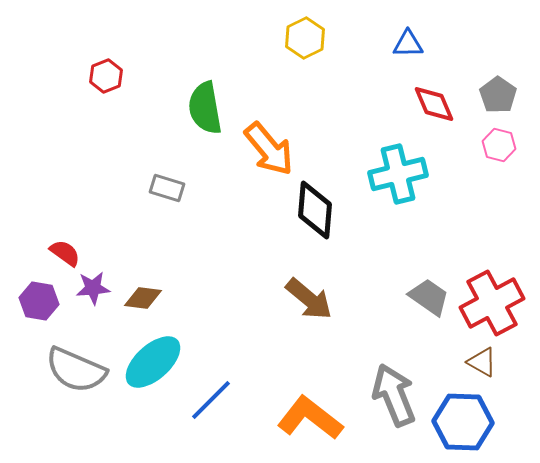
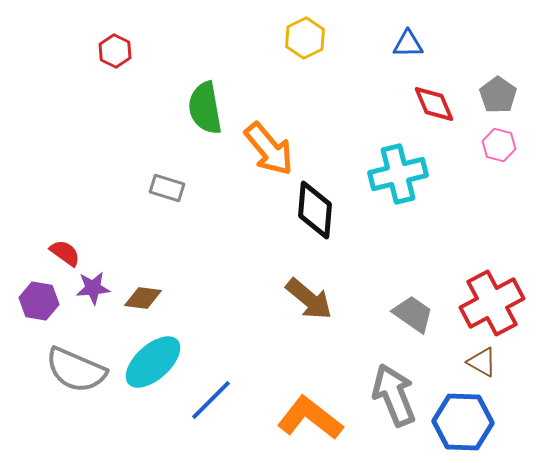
red hexagon: moved 9 px right, 25 px up; rotated 12 degrees counterclockwise
gray trapezoid: moved 16 px left, 17 px down
